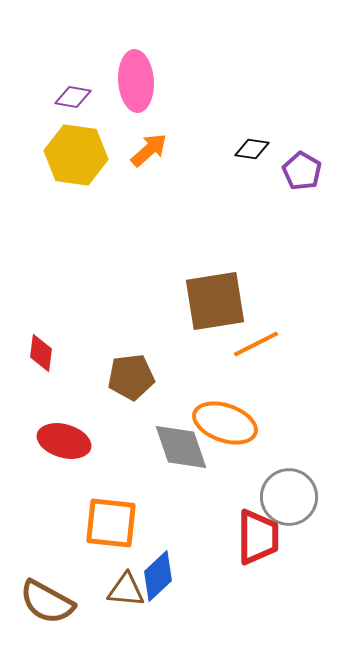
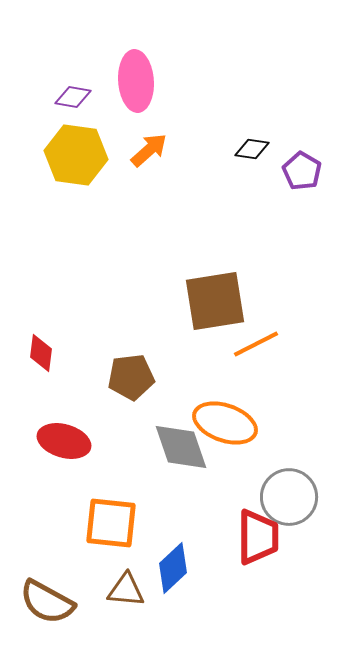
blue diamond: moved 15 px right, 8 px up
